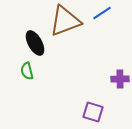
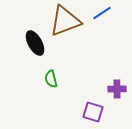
green semicircle: moved 24 px right, 8 px down
purple cross: moved 3 px left, 10 px down
